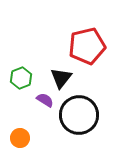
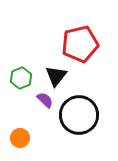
red pentagon: moved 7 px left, 2 px up
black triangle: moved 5 px left, 2 px up
purple semicircle: rotated 12 degrees clockwise
